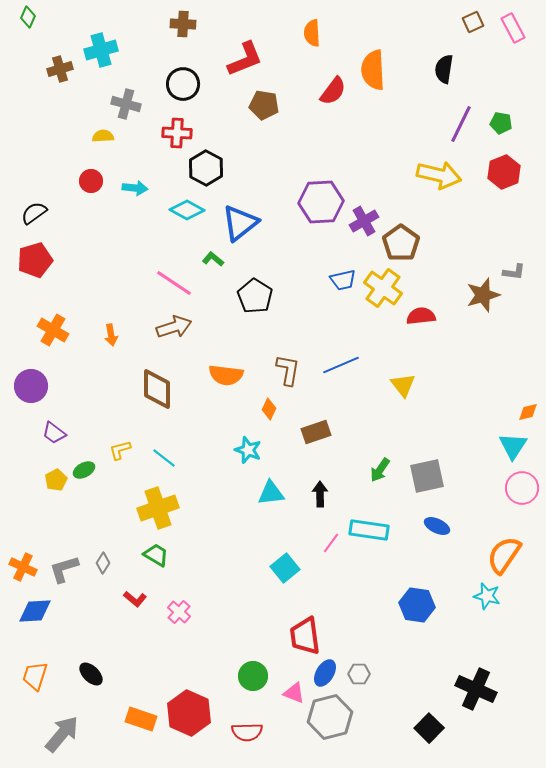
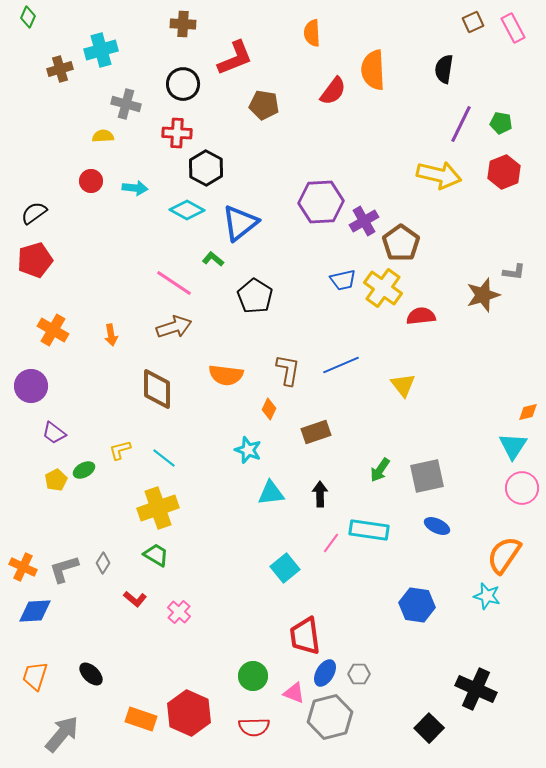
red L-shape at (245, 59): moved 10 px left, 1 px up
red semicircle at (247, 732): moved 7 px right, 5 px up
